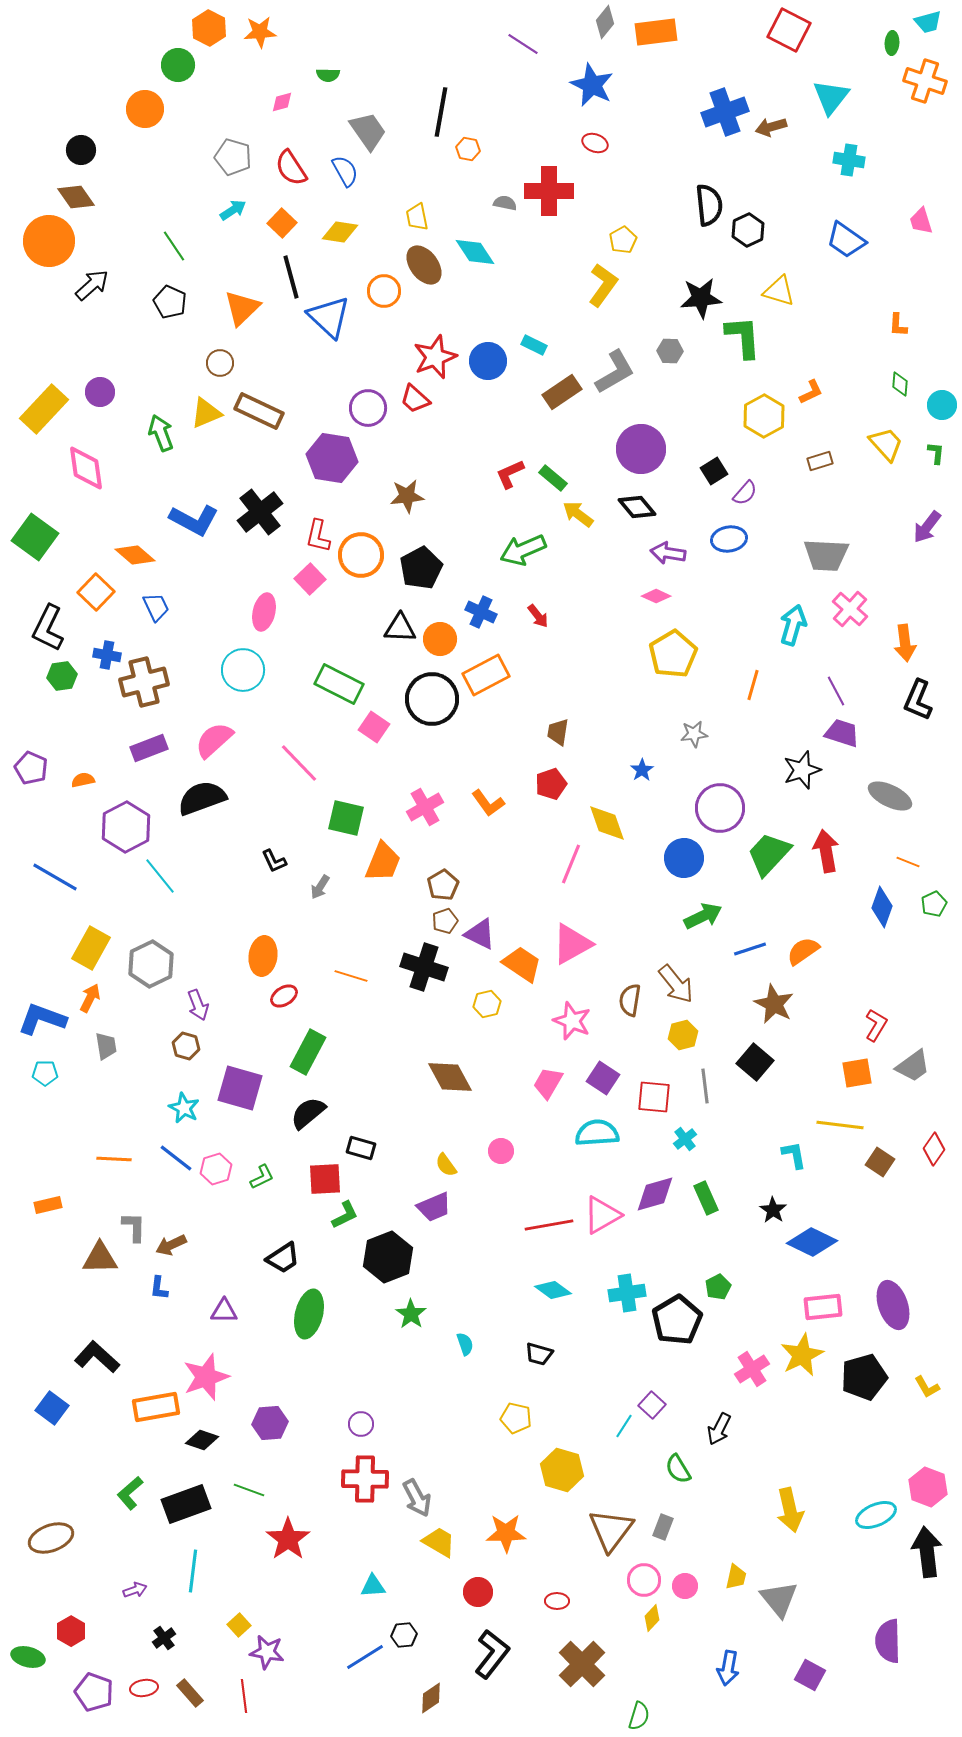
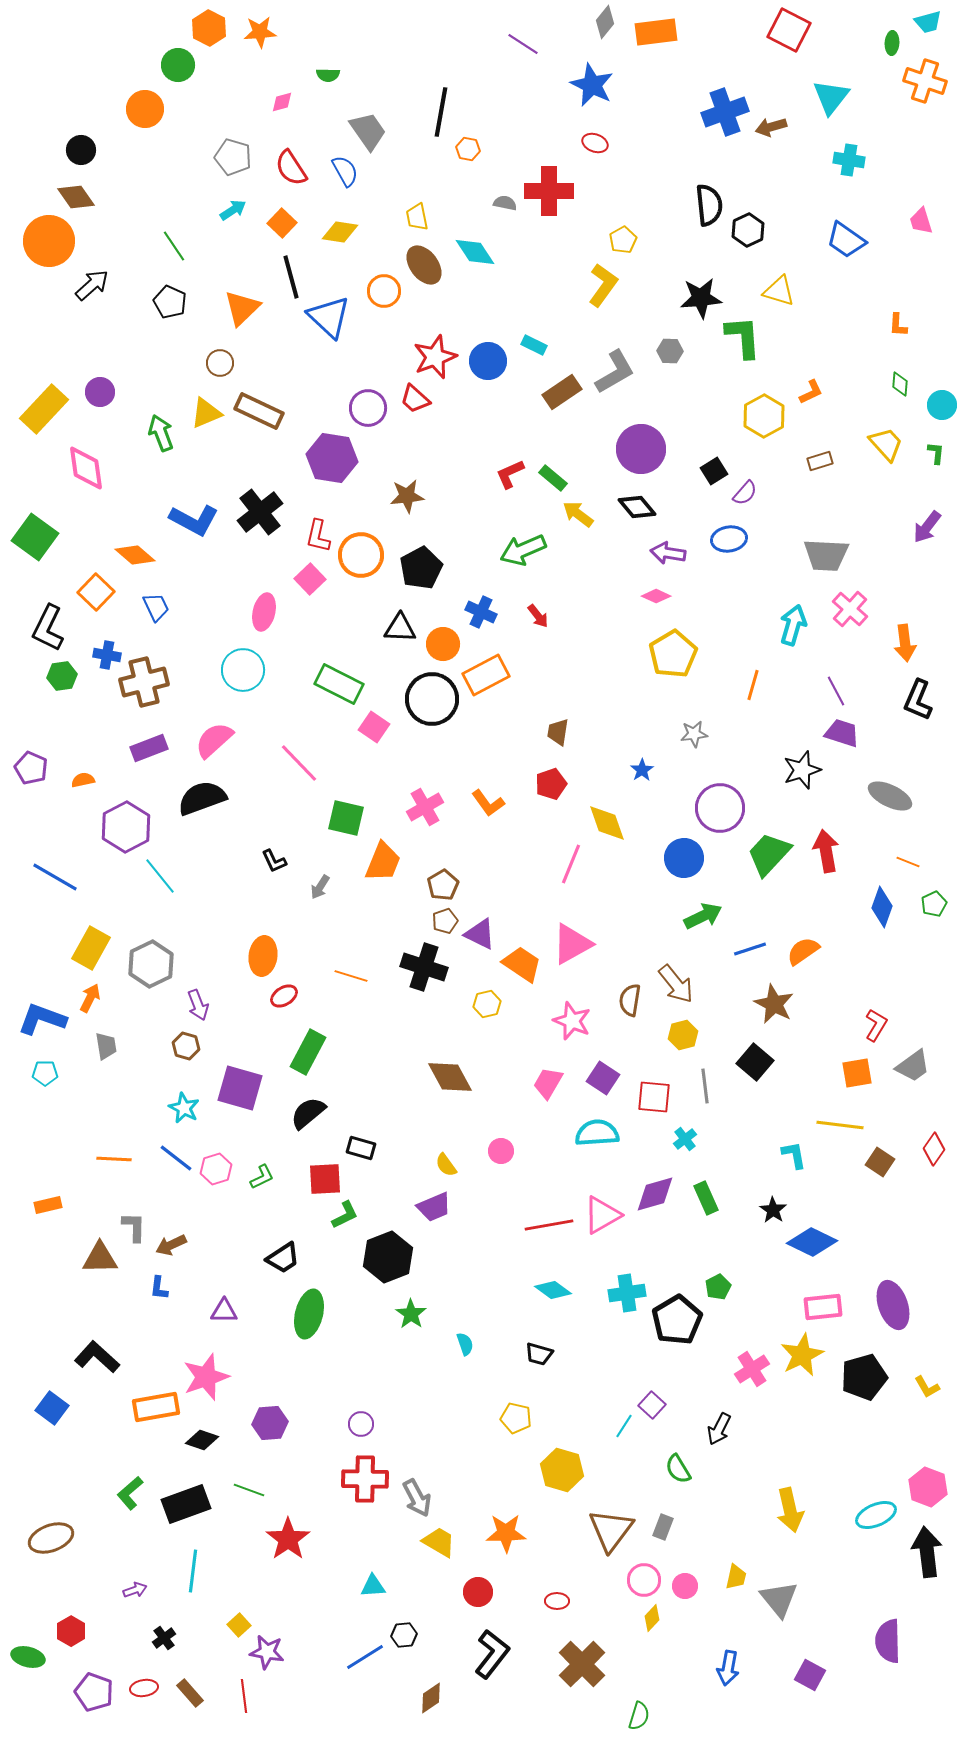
orange circle at (440, 639): moved 3 px right, 5 px down
